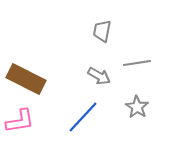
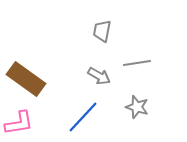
brown rectangle: rotated 9 degrees clockwise
gray star: rotated 15 degrees counterclockwise
pink L-shape: moved 1 px left, 2 px down
